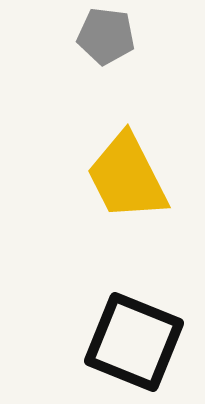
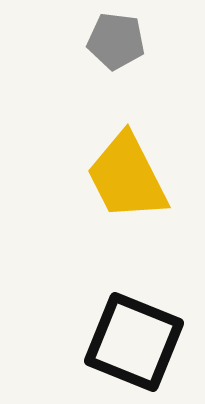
gray pentagon: moved 10 px right, 5 px down
